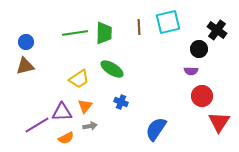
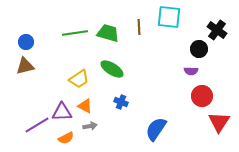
cyan square: moved 1 px right, 5 px up; rotated 20 degrees clockwise
green trapezoid: moved 4 px right; rotated 75 degrees counterclockwise
orange triangle: rotated 42 degrees counterclockwise
